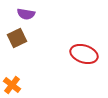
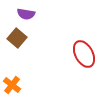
brown square: rotated 24 degrees counterclockwise
red ellipse: rotated 44 degrees clockwise
